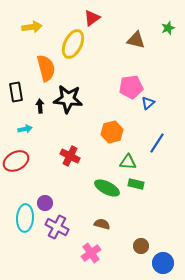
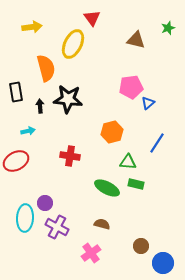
red triangle: rotated 30 degrees counterclockwise
cyan arrow: moved 3 px right, 2 px down
red cross: rotated 18 degrees counterclockwise
